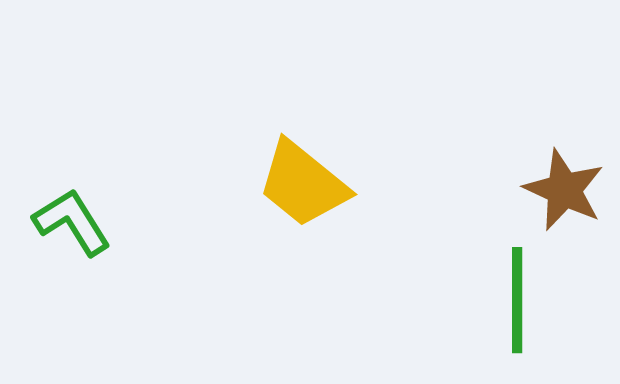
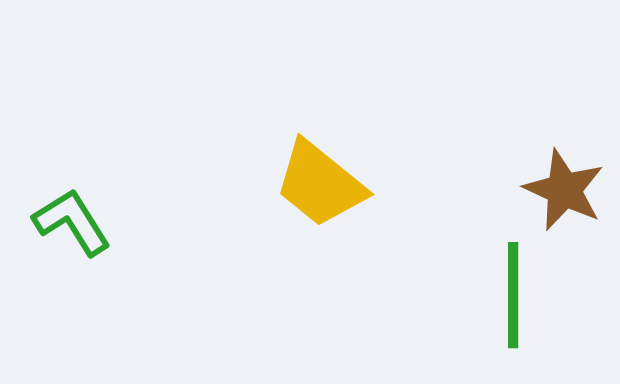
yellow trapezoid: moved 17 px right
green line: moved 4 px left, 5 px up
